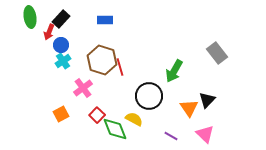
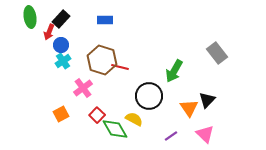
red line: rotated 60 degrees counterclockwise
green diamond: rotated 8 degrees counterclockwise
purple line: rotated 64 degrees counterclockwise
